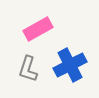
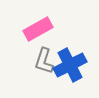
gray L-shape: moved 16 px right, 8 px up
